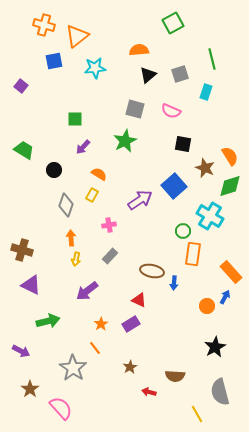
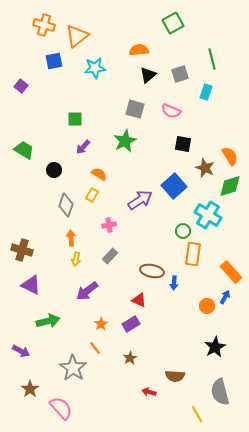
cyan cross at (210, 216): moved 2 px left, 1 px up
brown star at (130, 367): moved 9 px up
